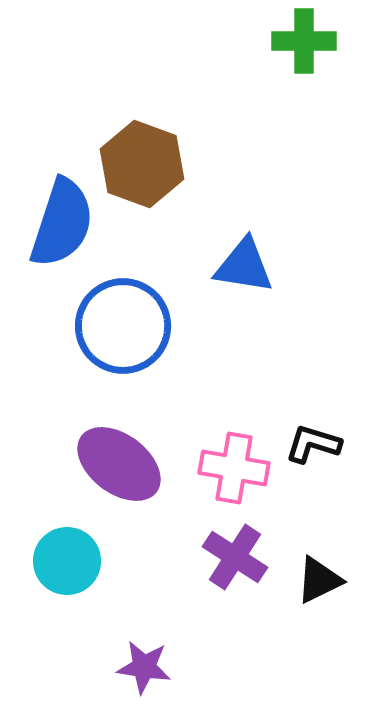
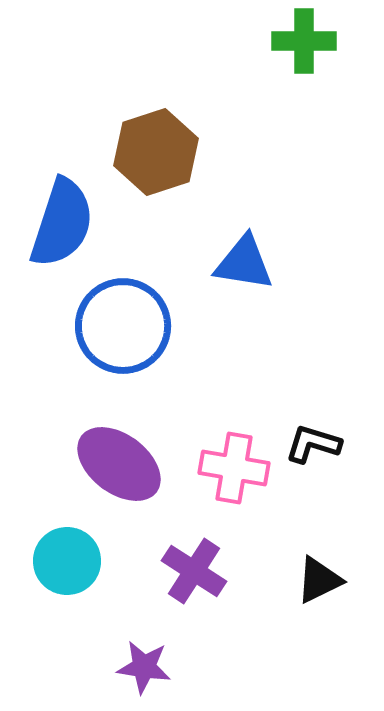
brown hexagon: moved 14 px right, 12 px up; rotated 22 degrees clockwise
blue triangle: moved 3 px up
purple cross: moved 41 px left, 14 px down
